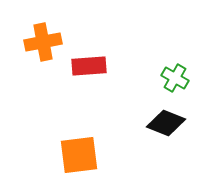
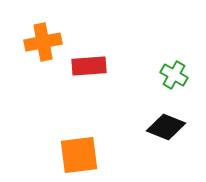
green cross: moved 1 px left, 3 px up
black diamond: moved 4 px down
